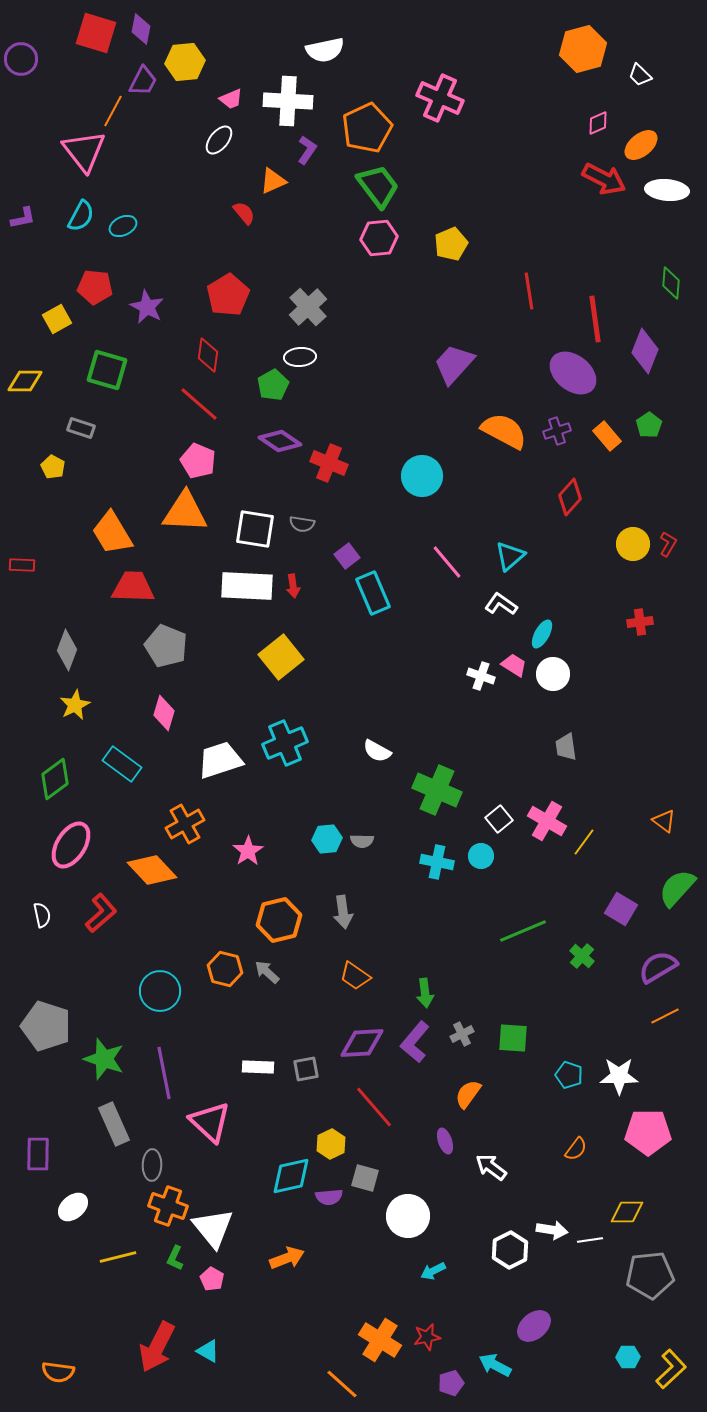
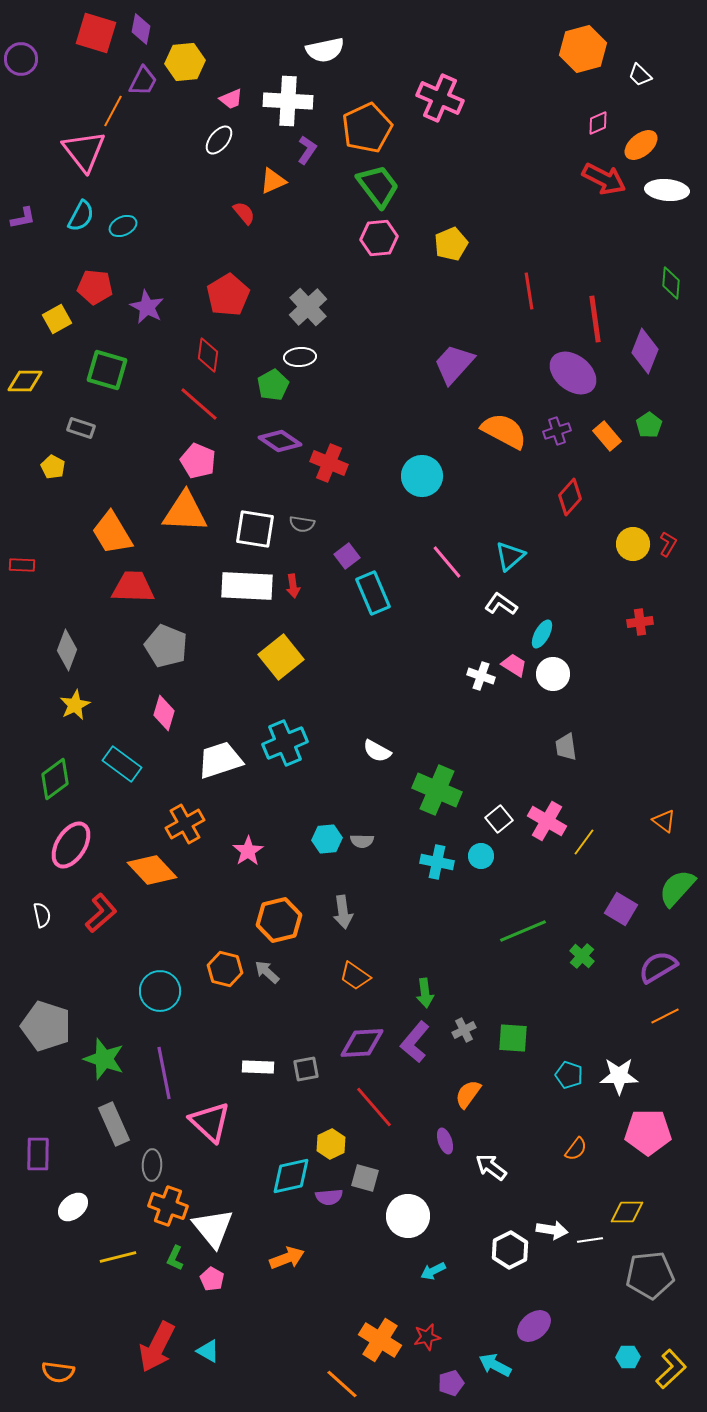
gray cross at (462, 1034): moved 2 px right, 4 px up
